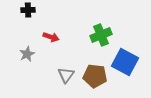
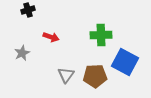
black cross: rotated 16 degrees counterclockwise
green cross: rotated 20 degrees clockwise
gray star: moved 5 px left, 1 px up
brown pentagon: rotated 10 degrees counterclockwise
